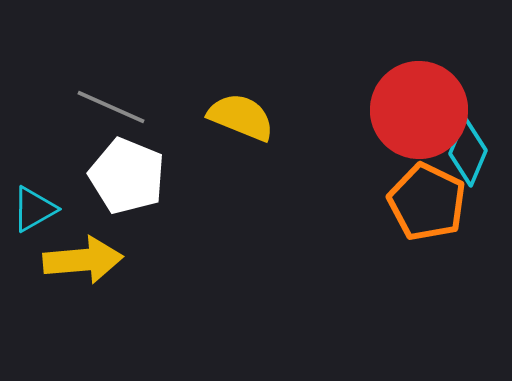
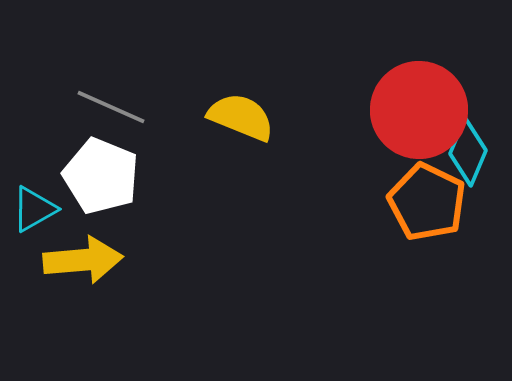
white pentagon: moved 26 px left
